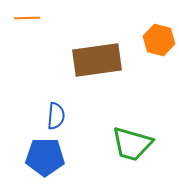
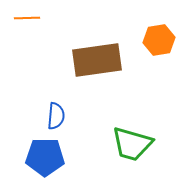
orange hexagon: rotated 24 degrees counterclockwise
